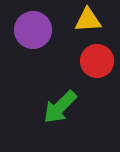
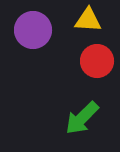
yellow triangle: rotated 8 degrees clockwise
green arrow: moved 22 px right, 11 px down
